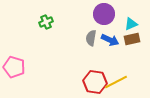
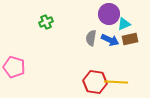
purple circle: moved 5 px right
cyan triangle: moved 7 px left
brown rectangle: moved 2 px left
yellow line: rotated 30 degrees clockwise
